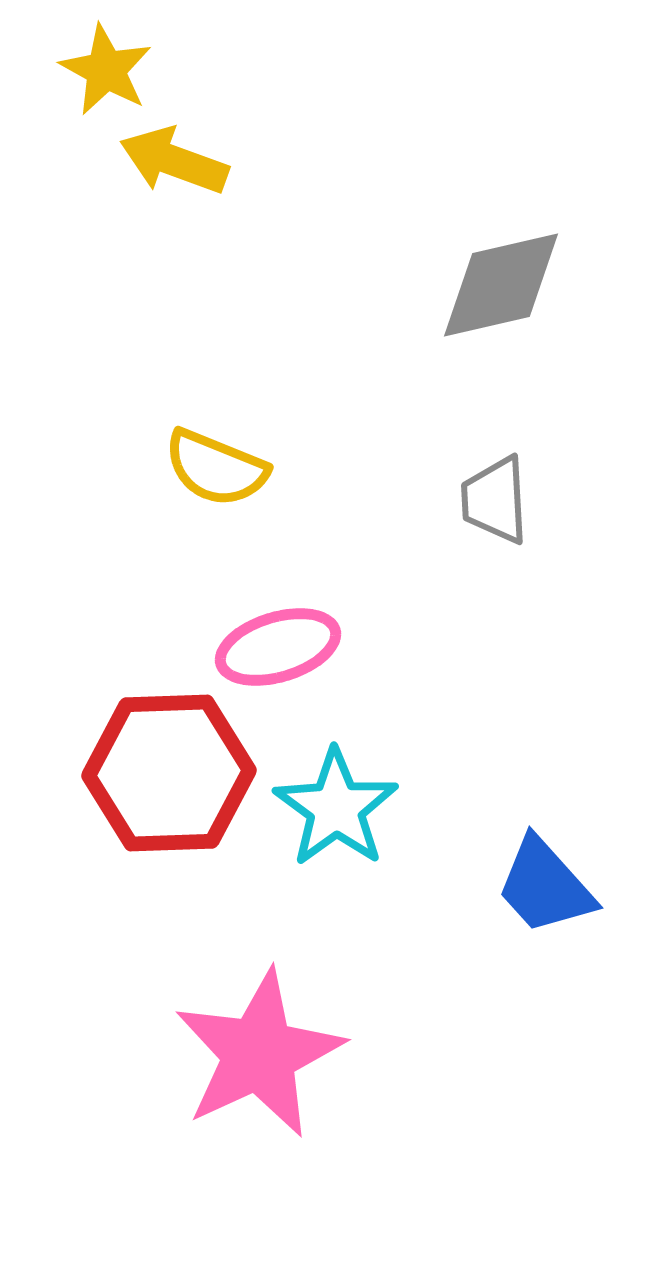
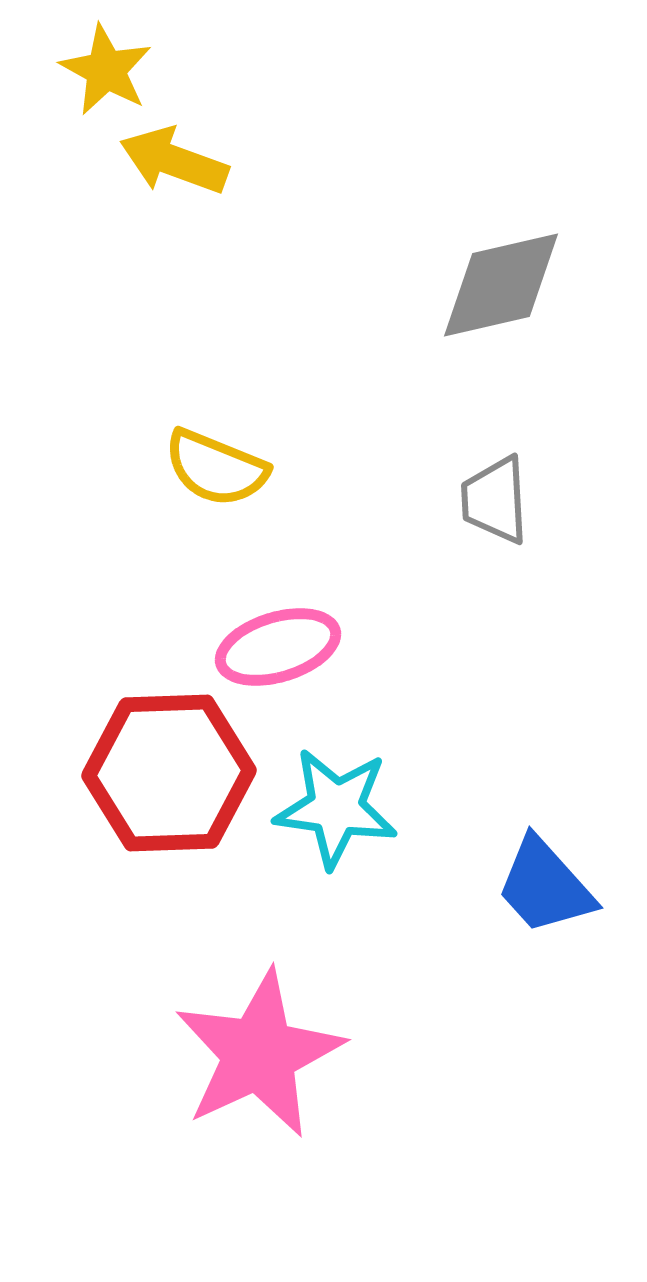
cyan star: rotated 28 degrees counterclockwise
